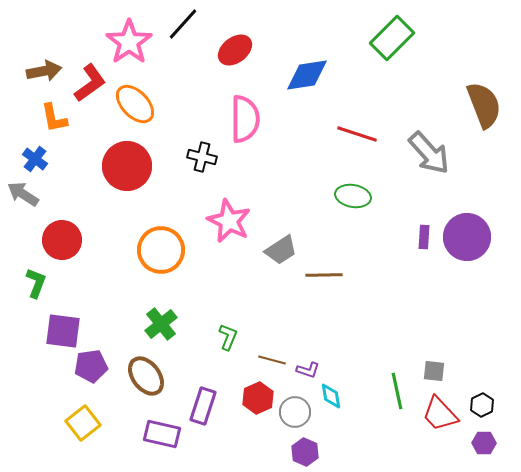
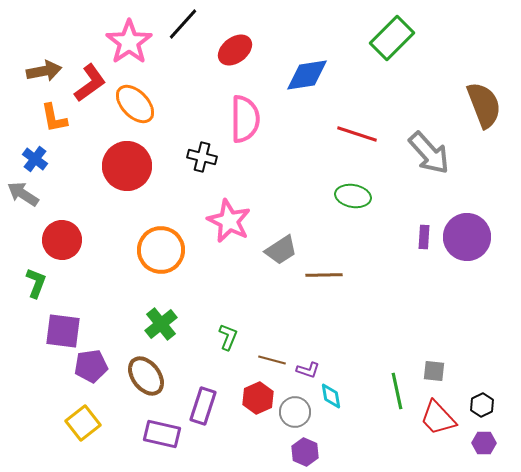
red trapezoid at (440, 414): moved 2 px left, 4 px down
